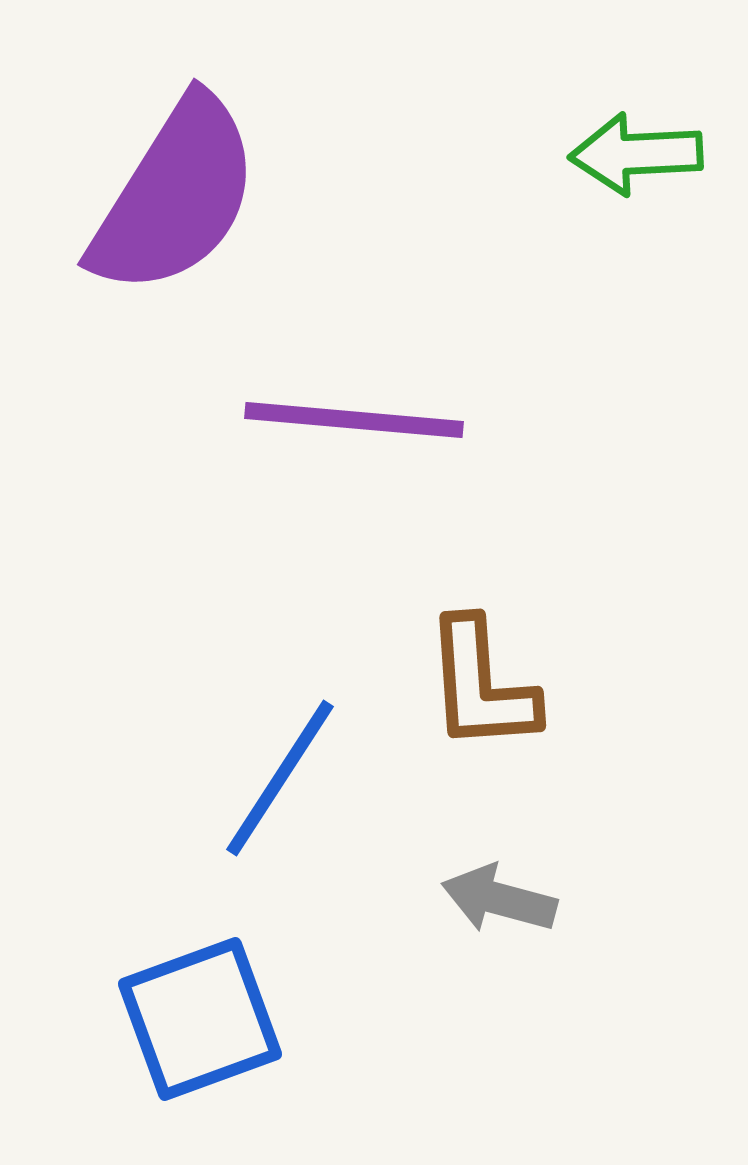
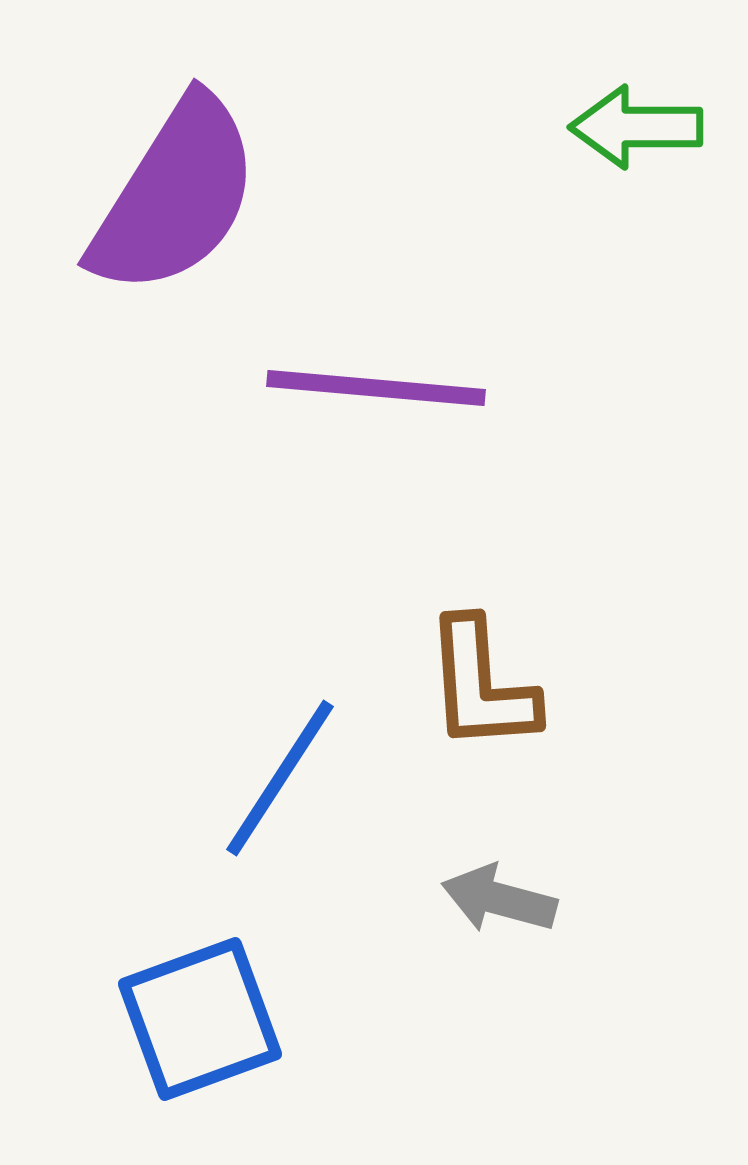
green arrow: moved 27 px up; rotated 3 degrees clockwise
purple line: moved 22 px right, 32 px up
